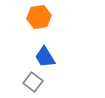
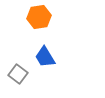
gray square: moved 15 px left, 8 px up
